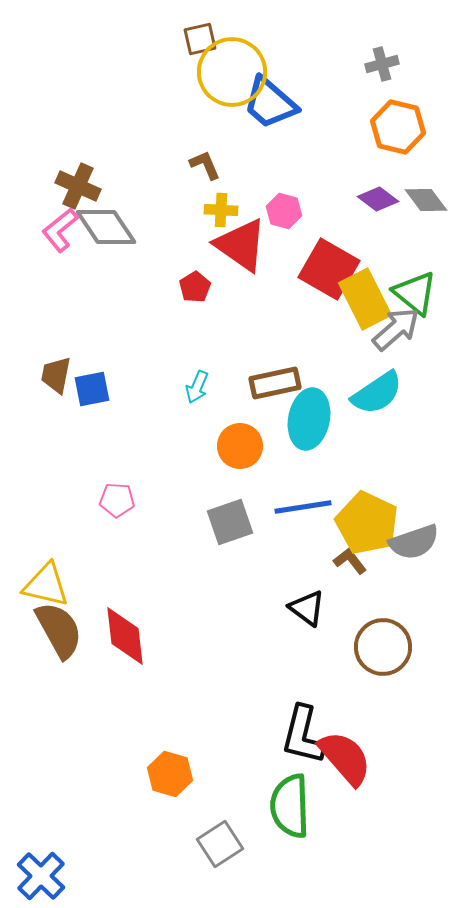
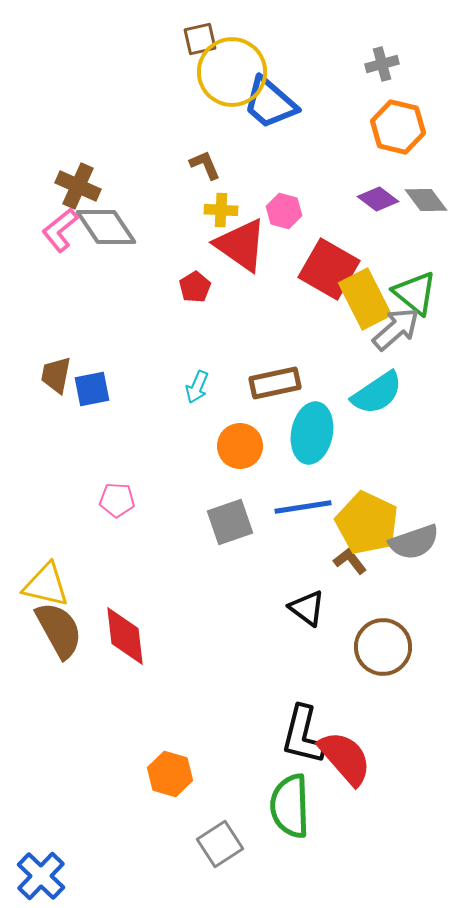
cyan ellipse at (309, 419): moved 3 px right, 14 px down
